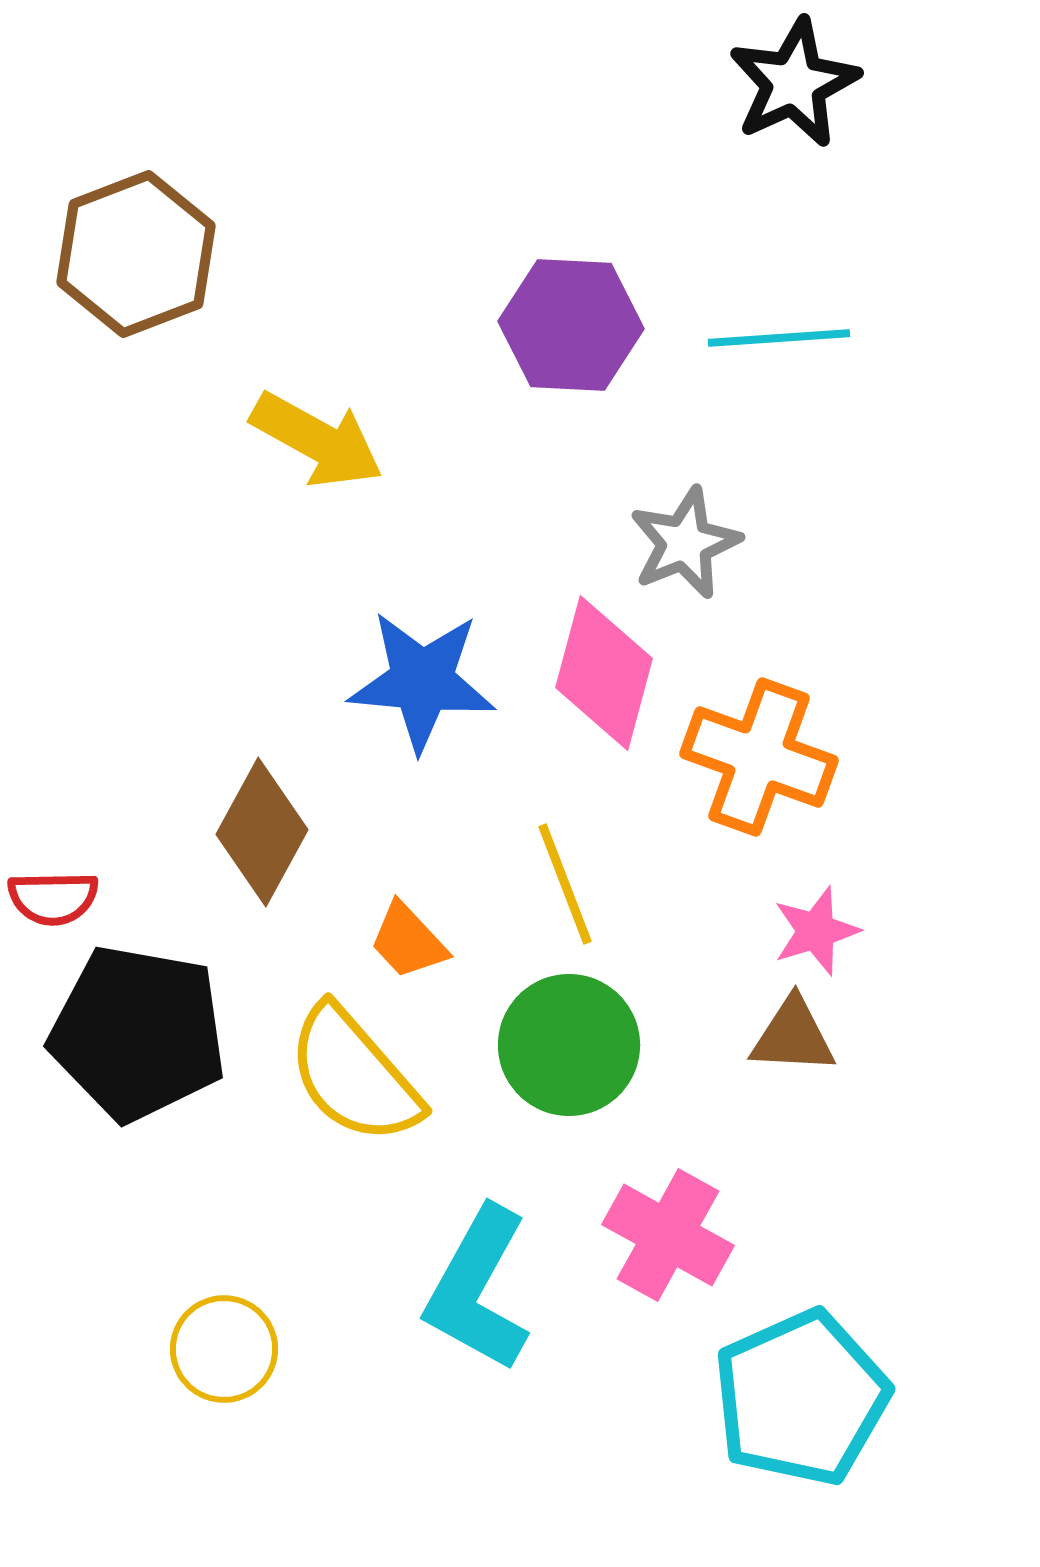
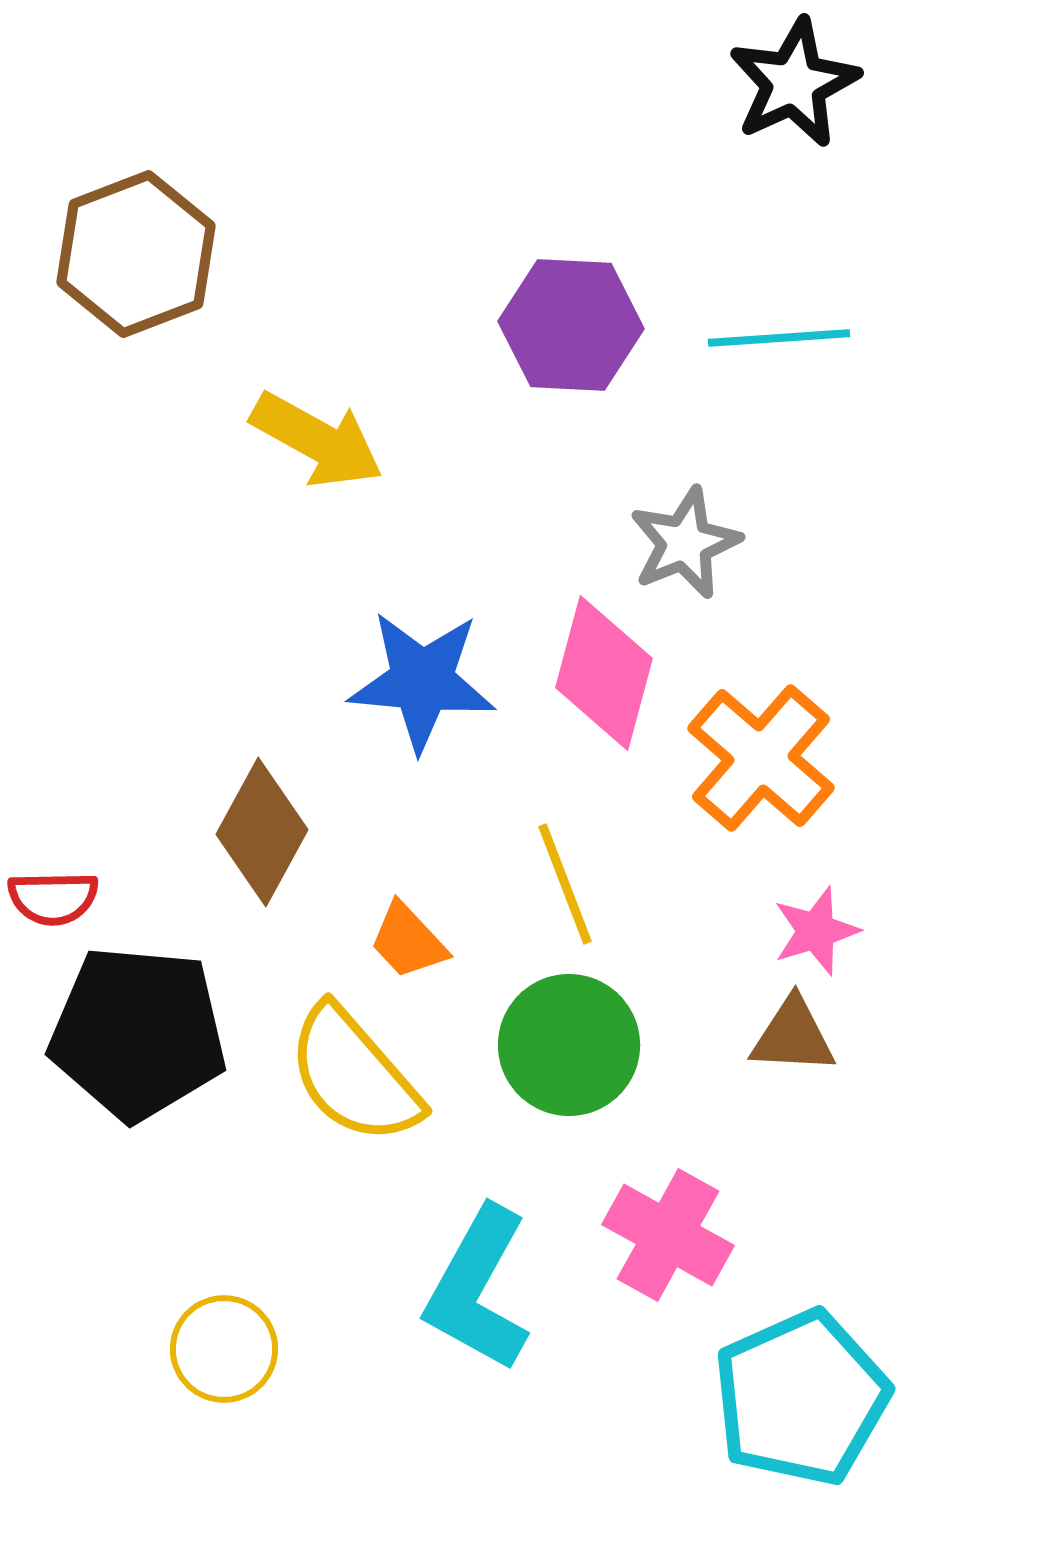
orange cross: moved 2 px right, 1 px down; rotated 21 degrees clockwise
black pentagon: rotated 5 degrees counterclockwise
